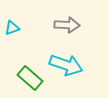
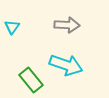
cyan triangle: moved 1 px up; rotated 35 degrees counterclockwise
green rectangle: moved 1 px right, 2 px down; rotated 10 degrees clockwise
